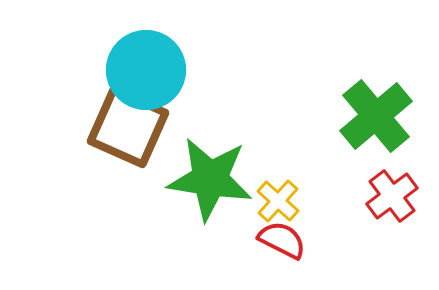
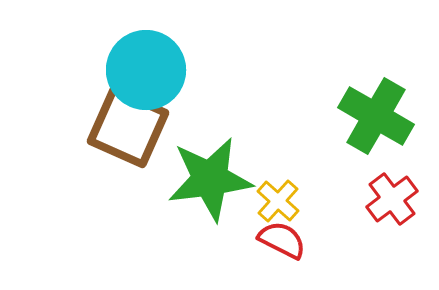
green cross: rotated 20 degrees counterclockwise
green star: rotated 16 degrees counterclockwise
red cross: moved 3 px down
